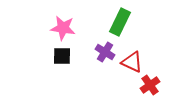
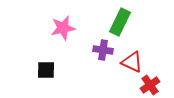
pink star: rotated 20 degrees counterclockwise
purple cross: moved 2 px left, 2 px up; rotated 24 degrees counterclockwise
black square: moved 16 px left, 14 px down
